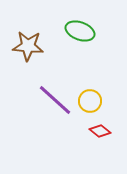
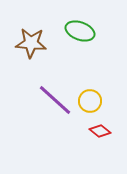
brown star: moved 3 px right, 3 px up
